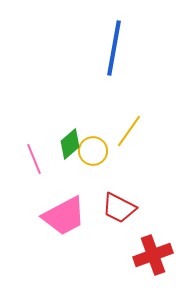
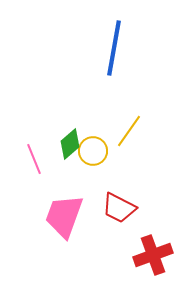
pink trapezoid: rotated 138 degrees clockwise
